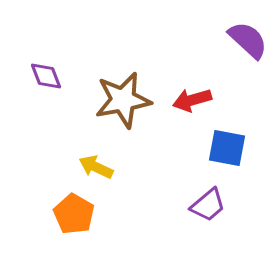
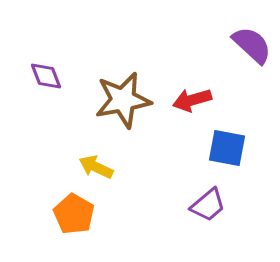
purple semicircle: moved 4 px right, 5 px down
